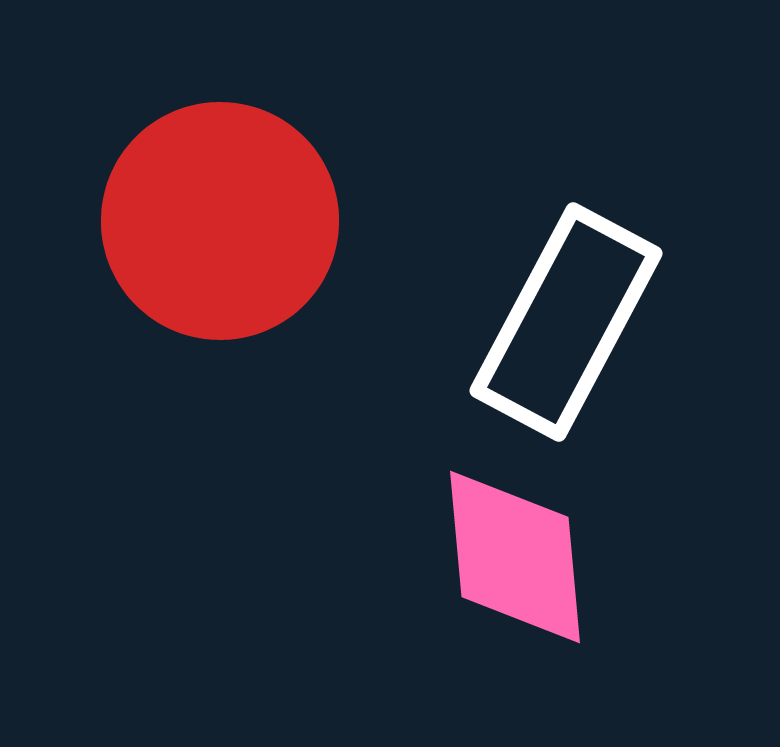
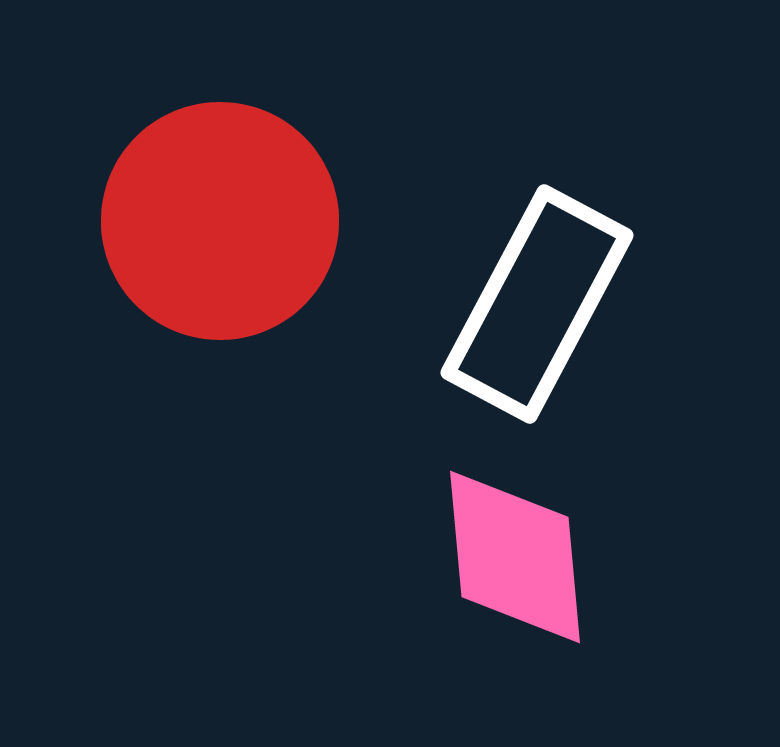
white rectangle: moved 29 px left, 18 px up
